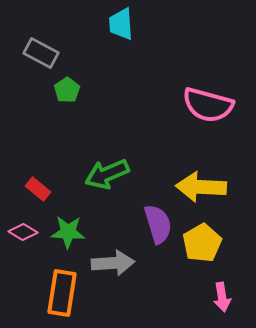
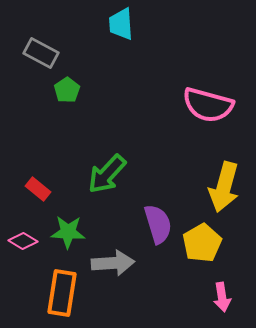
green arrow: rotated 24 degrees counterclockwise
yellow arrow: moved 23 px right; rotated 78 degrees counterclockwise
pink diamond: moved 9 px down
